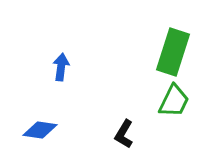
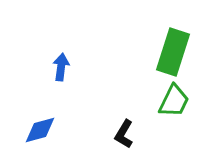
blue diamond: rotated 24 degrees counterclockwise
